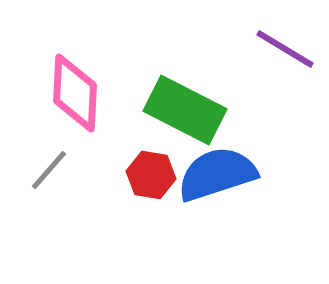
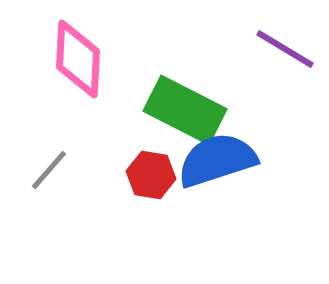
pink diamond: moved 3 px right, 34 px up
blue semicircle: moved 14 px up
